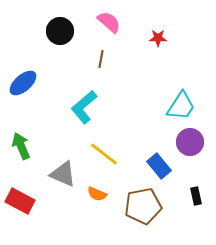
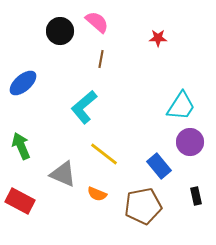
pink semicircle: moved 12 px left
